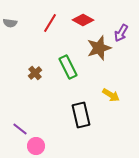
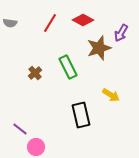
pink circle: moved 1 px down
